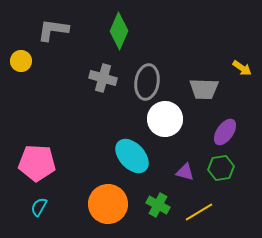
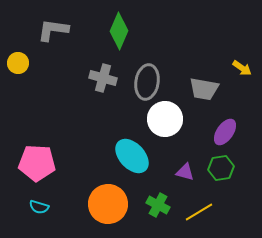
yellow circle: moved 3 px left, 2 px down
gray trapezoid: rotated 8 degrees clockwise
cyan semicircle: rotated 102 degrees counterclockwise
